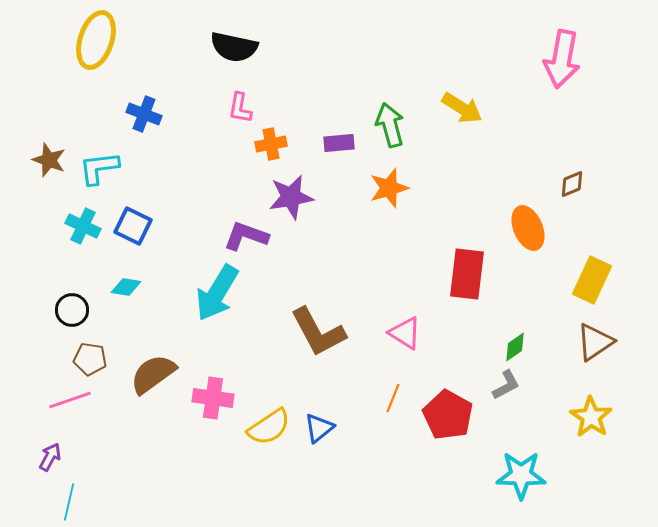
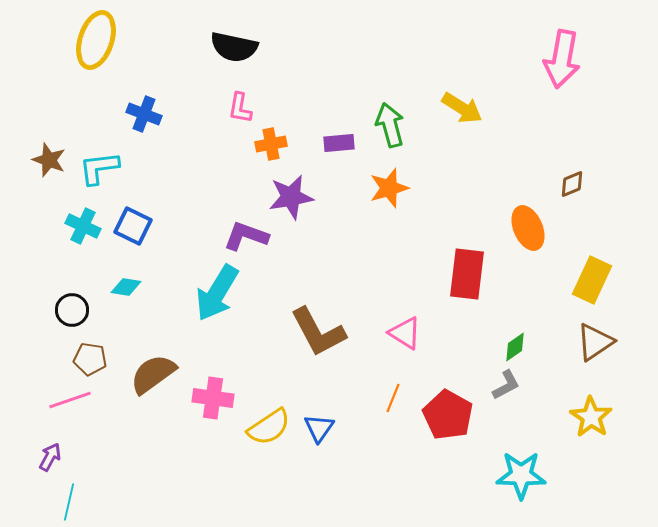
blue triangle: rotated 16 degrees counterclockwise
